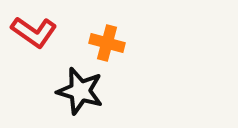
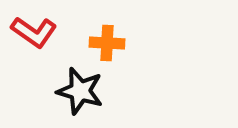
orange cross: rotated 12 degrees counterclockwise
